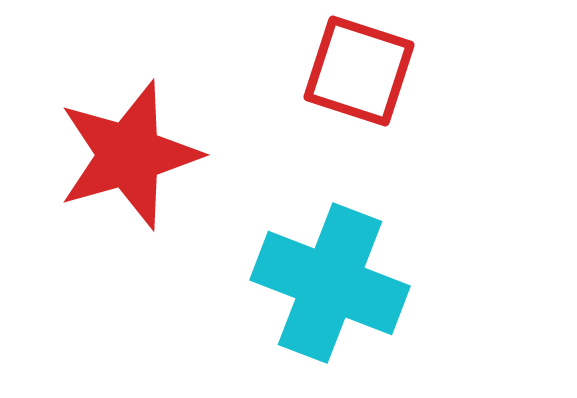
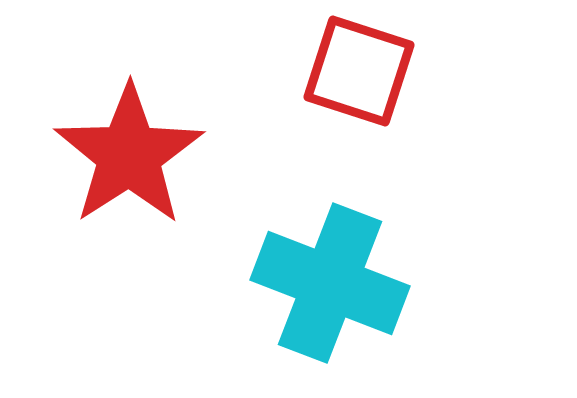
red star: rotated 17 degrees counterclockwise
